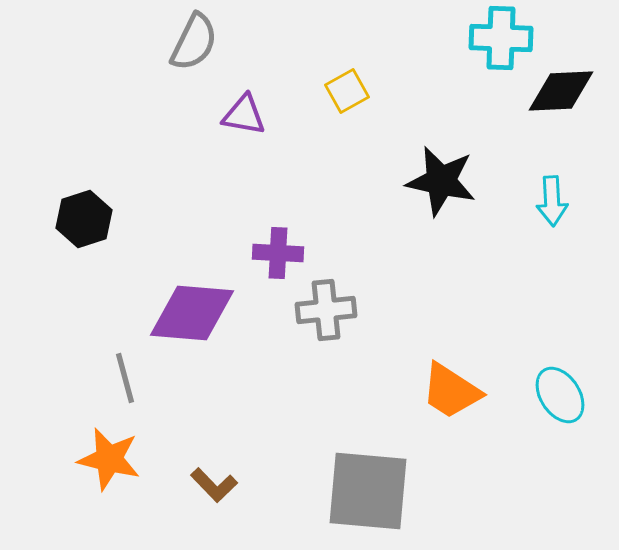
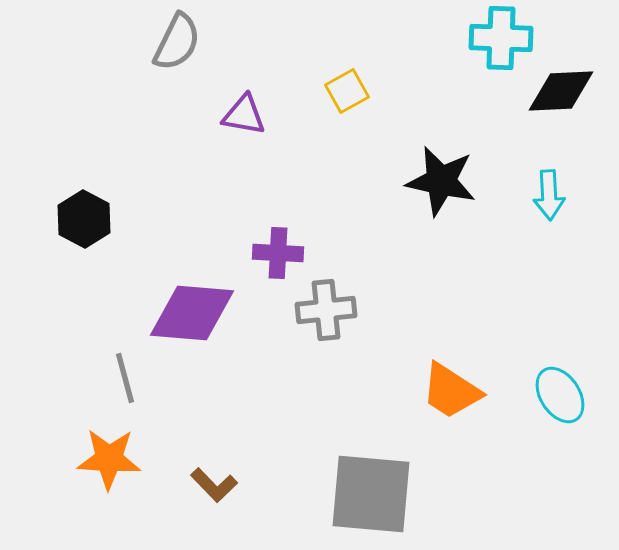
gray semicircle: moved 17 px left
cyan arrow: moved 3 px left, 6 px up
black hexagon: rotated 14 degrees counterclockwise
orange star: rotated 10 degrees counterclockwise
gray square: moved 3 px right, 3 px down
